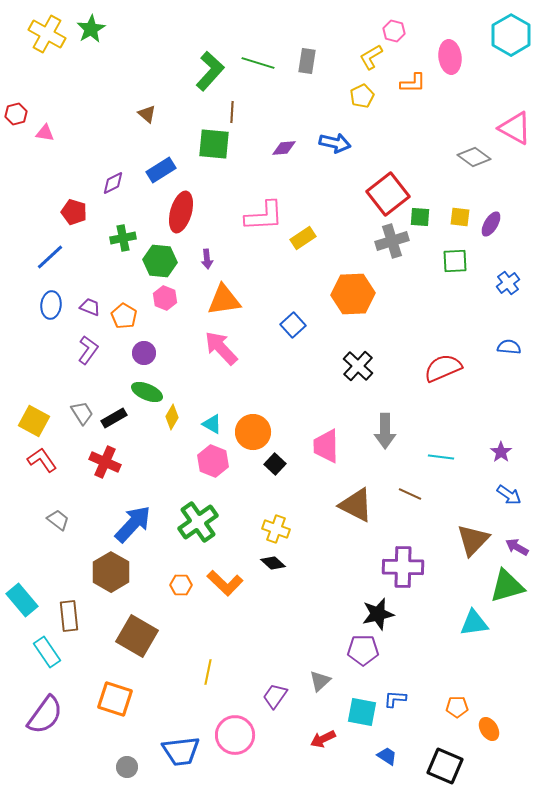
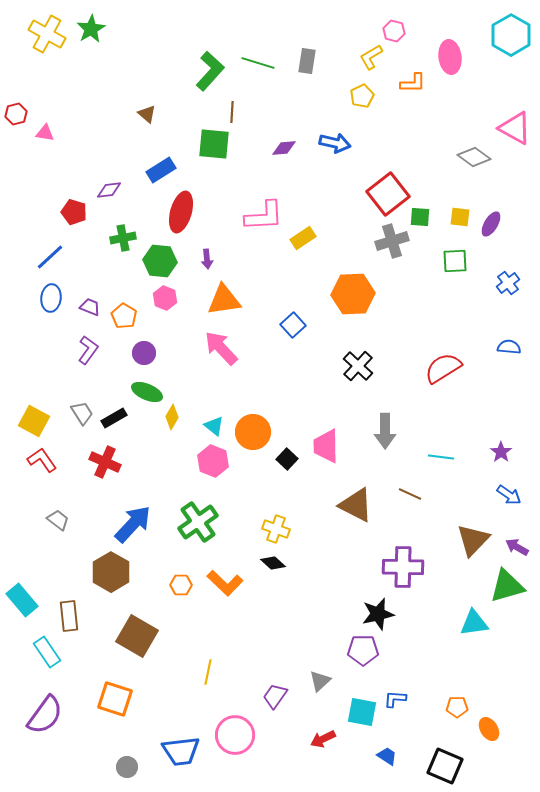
purple diamond at (113, 183): moved 4 px left, 7 px down; rotated 20 degrees clockwise
blue ellipse at (51, 305): moved 7 px up
red semicircle at (443, 368): rotated 9 degrees counterclockwise
cyan triangle at (212, 424): moved 2 px right, 2 px down; rotated 10 degrees clockwise
black square at (275, 464): moved 12 px right, 5 px up
